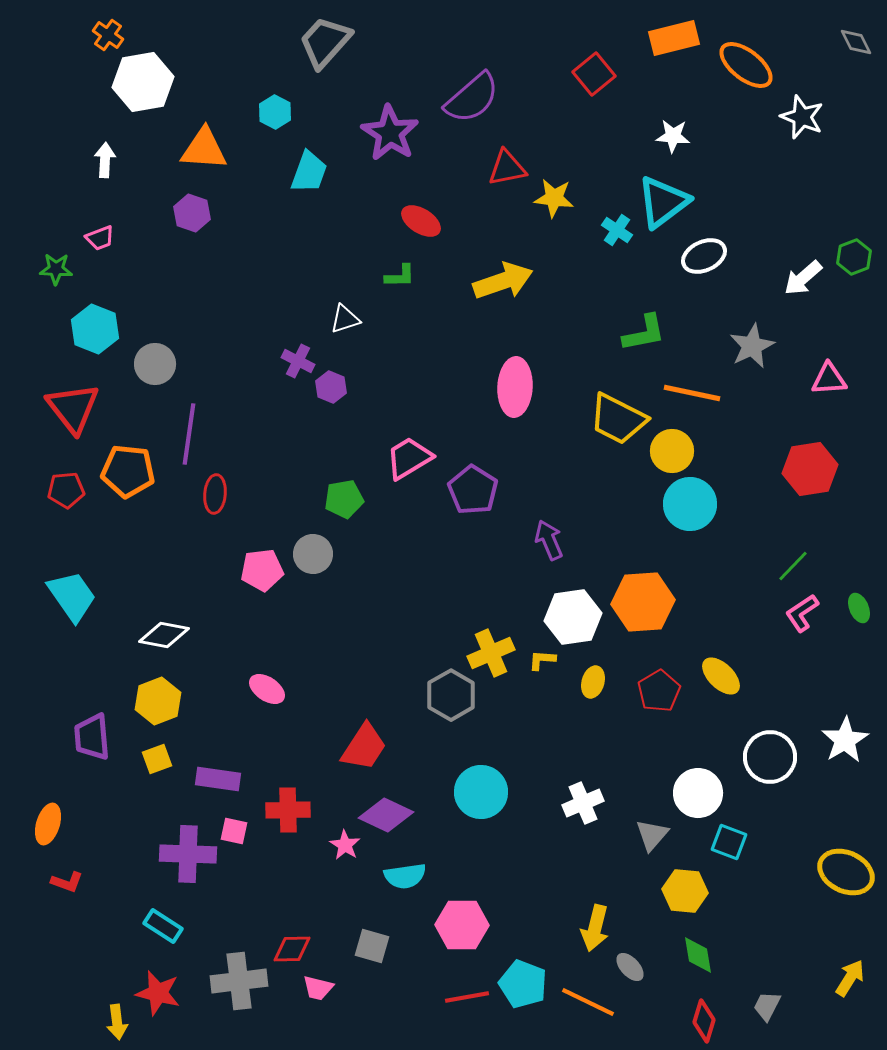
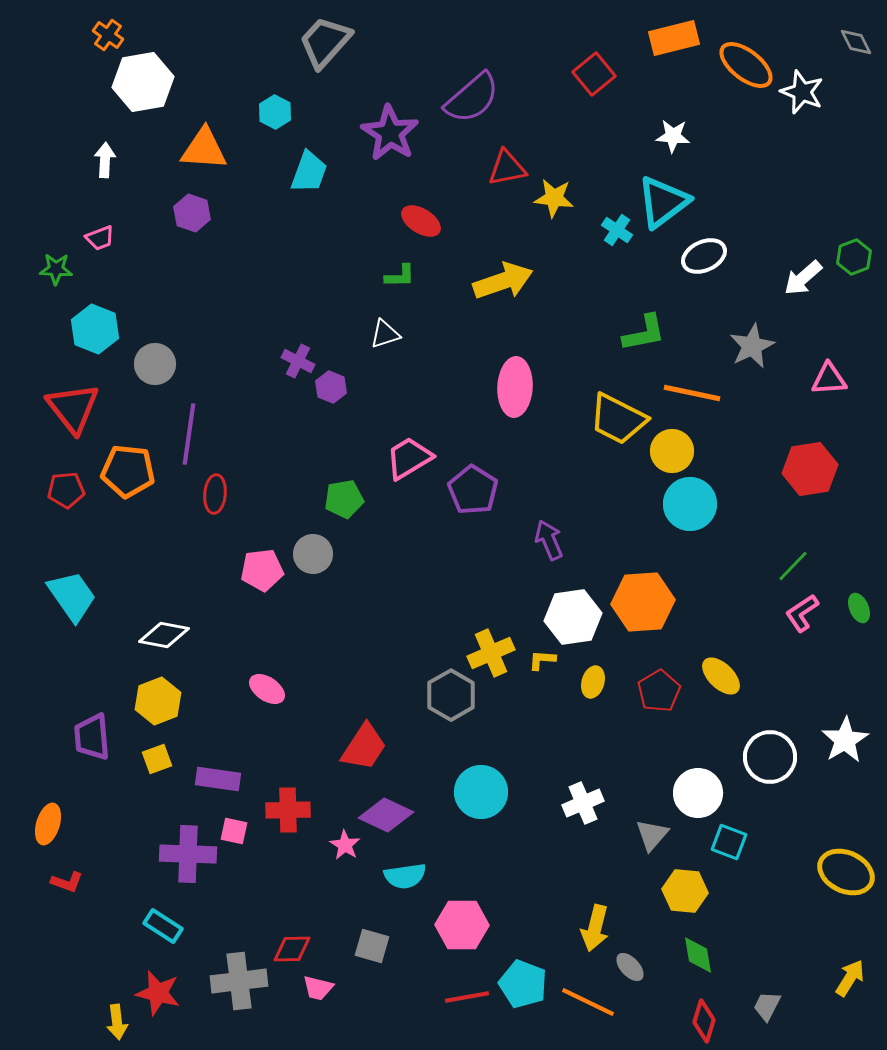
white star at (802, 117): moved 25 px up
white triangle at (345, 319): moved 40 px right, 15 px down
